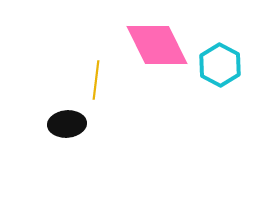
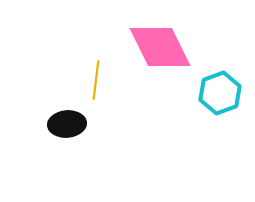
pink diamond: moved 3 px right, 2 px down
cyan hexagon: moved 28 px down; rotated 12 degrees clockwise
